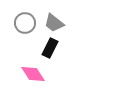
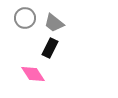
gray circle: moved 5 px up
